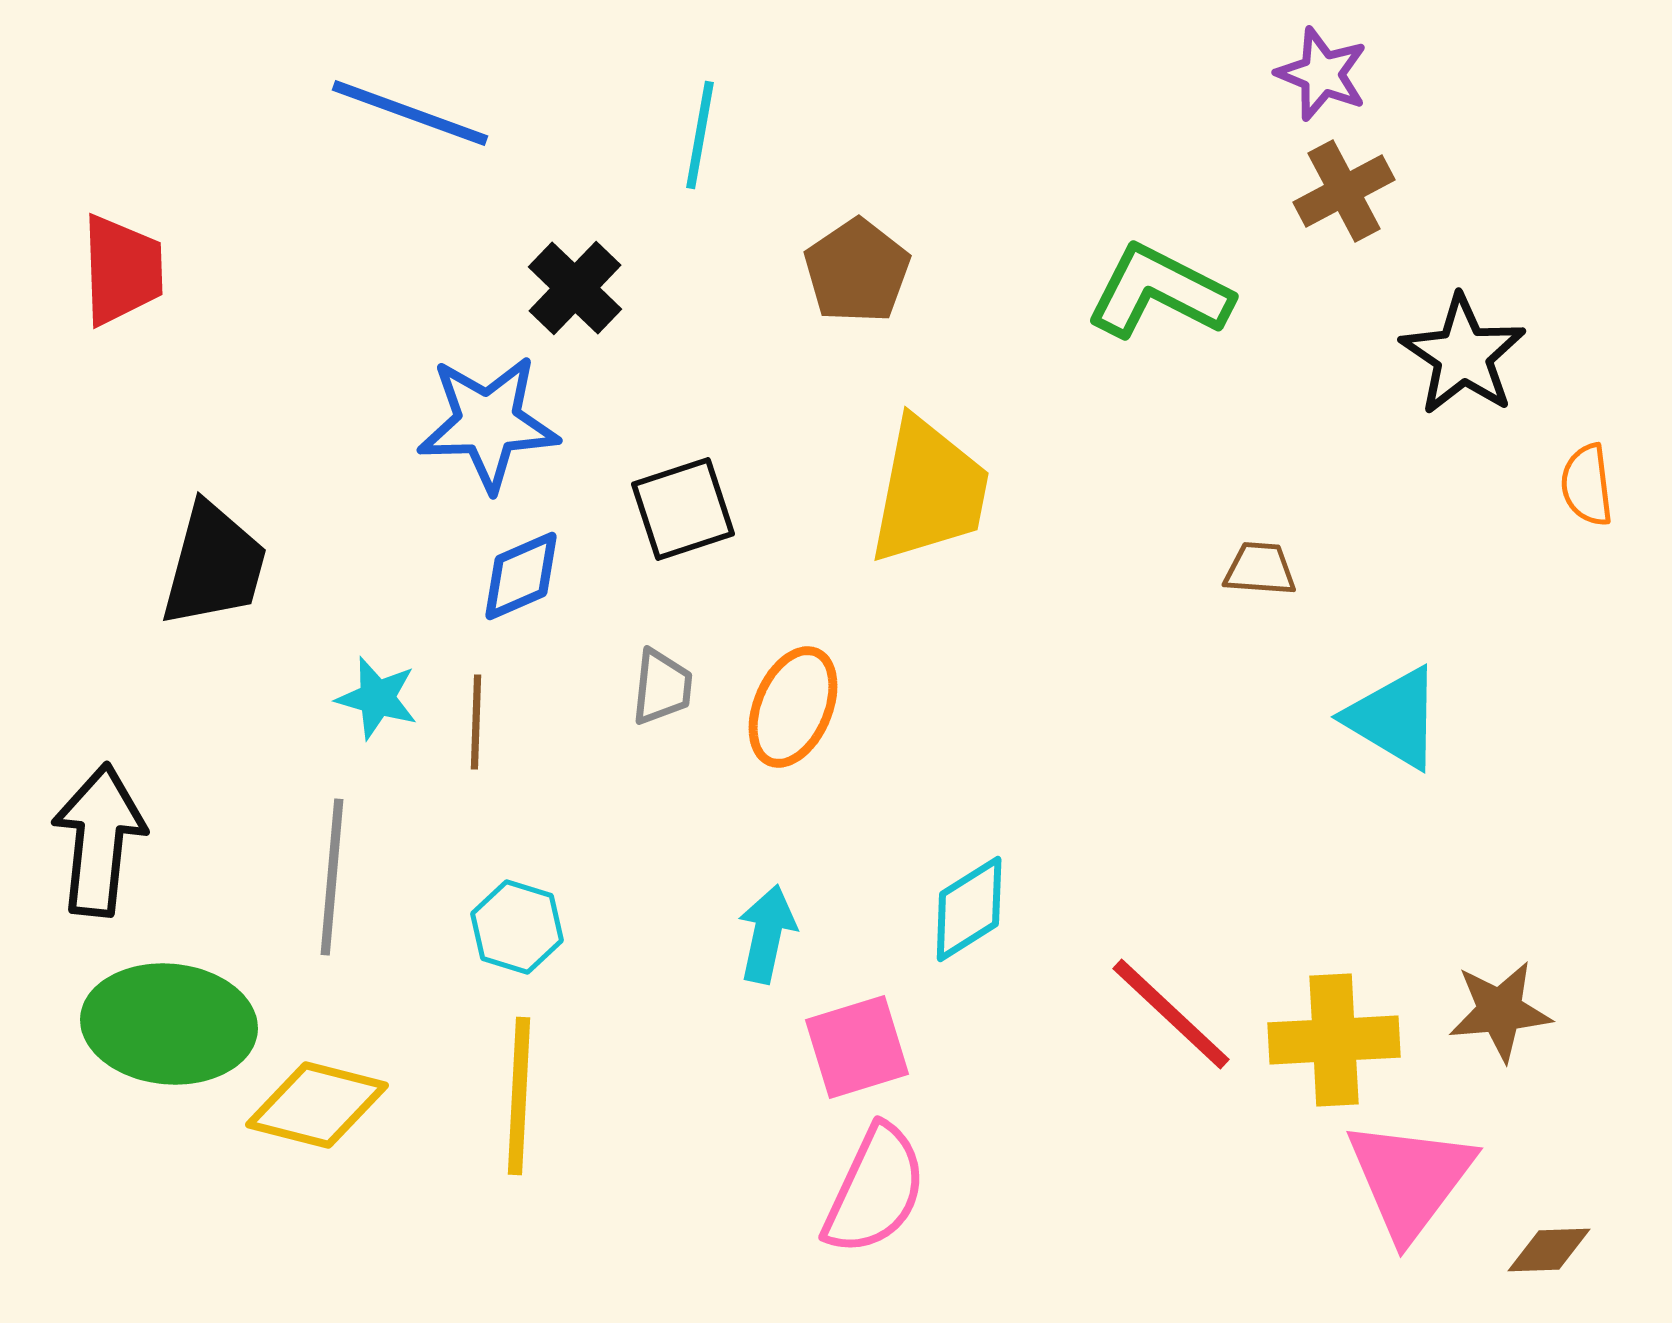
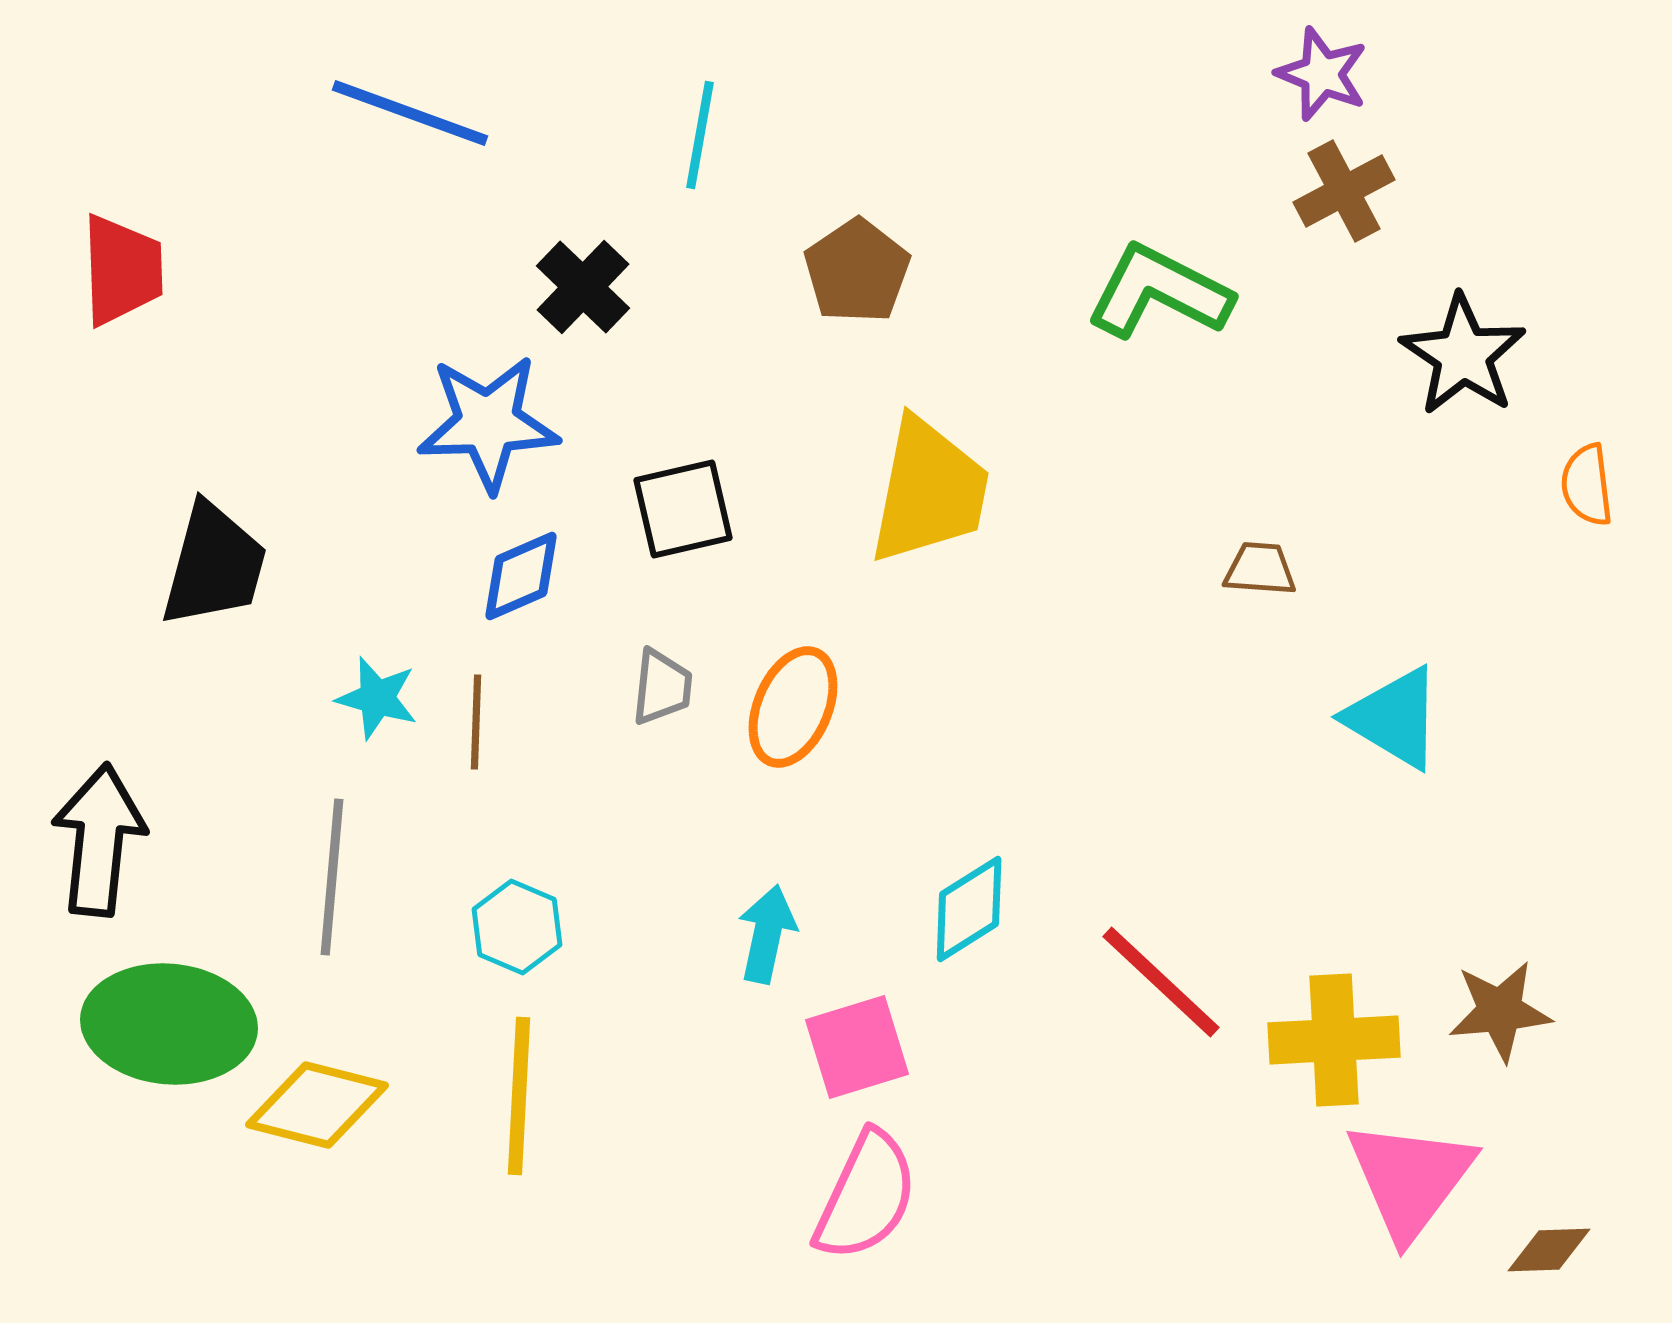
black cross: moved 8 px right, 1 px up
black square: rotated 5 degrees clockwise
cyan hexagon: rotated 6 degrees clockwise
red line: moved 10 px left, 32 px up
pink semicircle: moved 9 px left, 6 px down
